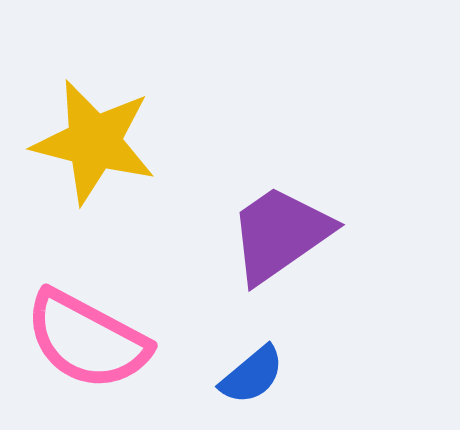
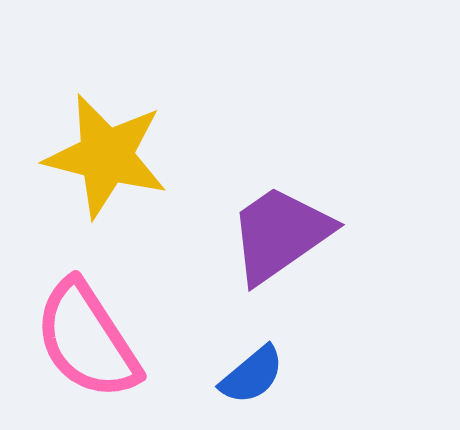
yellow star: moved 12 px right, 14 px down
pink semicircle: rotated 29 degrees clockwise
